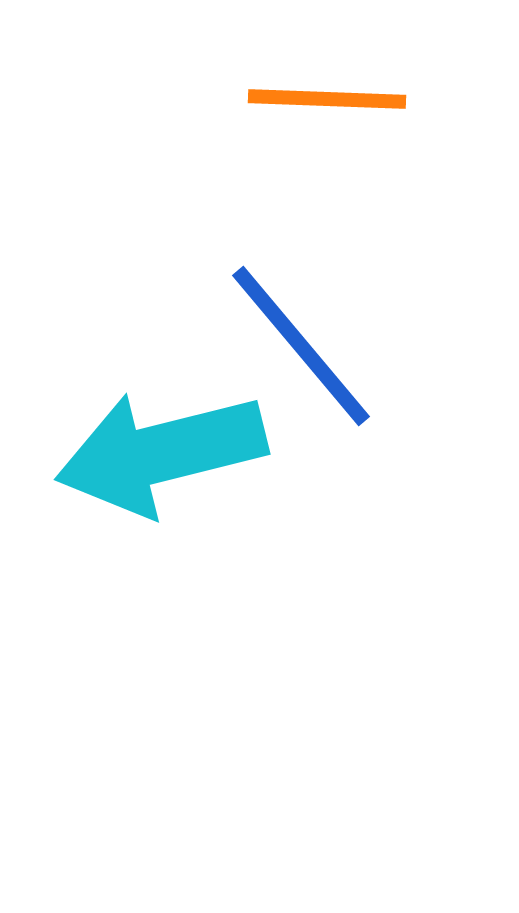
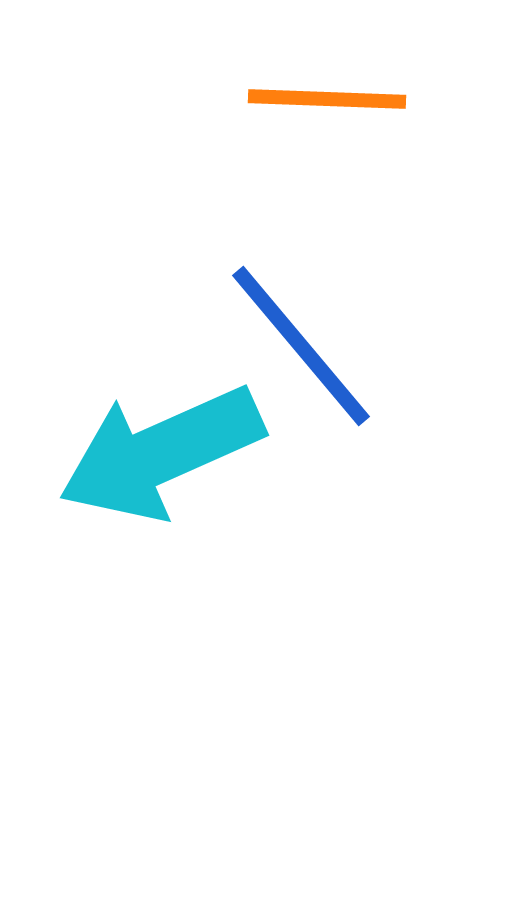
cyan arrow: rotated 10 degrees counterclockwise
